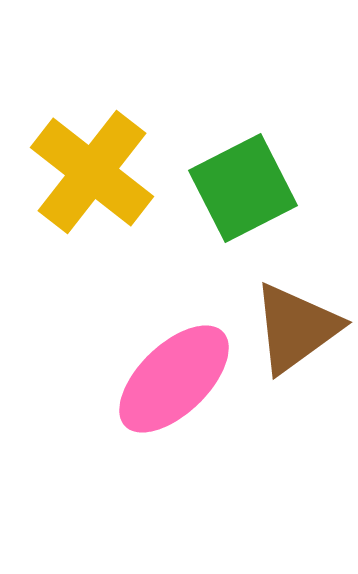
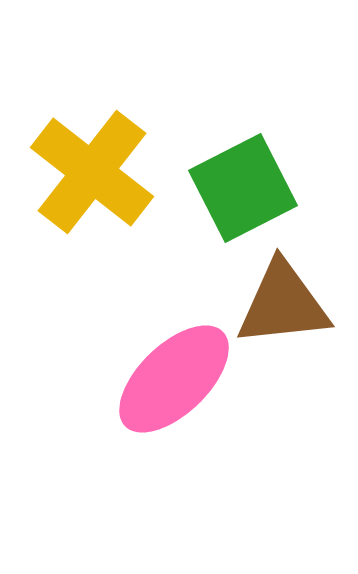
brown triangle: moved 13 px left, 24 px up; rotated 30 degrees clockwise
